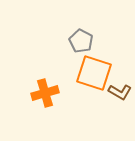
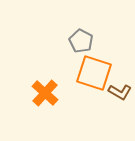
orange cross: rotated 32 degrees counterclockwise
